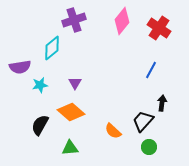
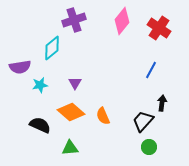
black semicircle: rotated 85 degrees clockwise
orange semicircle: moved 10 px left, 15 px up; rotated 24 degrees clockwise
